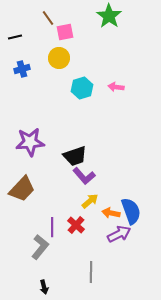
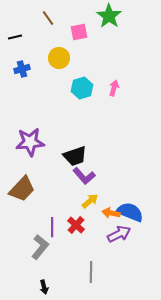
pink square: moved 14 px right
pink arrow: moved 2 px left, 1 px down; rotated 98 degrees clockwise
blue semicircle: moved 1 px left, 1 px down; rotated 48 degrees counterclockwise
